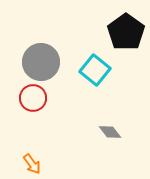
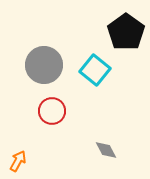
gray circle: moved 3 px right, 3 px down
red circle: moved 19 px right, 13 px down
gray diamond: moved 4 px left, 18 px down; rotated 10 degrees clockwise
orange arrow: moved 14 px left, 3 px up; rotated 115 degrees counterclockwise
